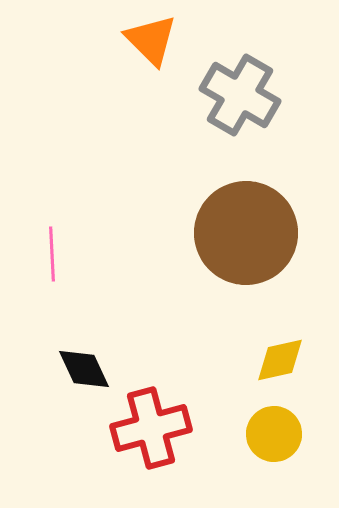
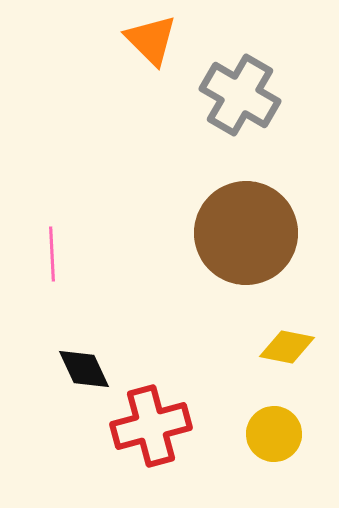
yellow diamond: moved 7 px right, 13 px up; rotated 24 degrees clockwise
red cross: moved 2 px up
